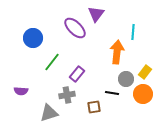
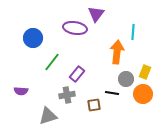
purple ellipse: rotated 35 degrees counterclockwise
yellow rectangle: rotated 16 degrees counterclockwise
brown square: moved 2 px up
gray triangle: moved 1 px left, 3 px down
